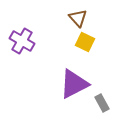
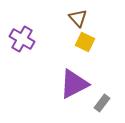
purple cross: moved 2 px up
gray rectangle: rotated 66 degrees clockwise
